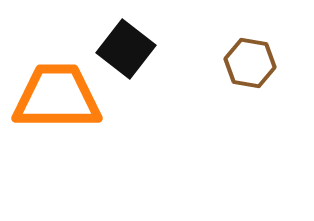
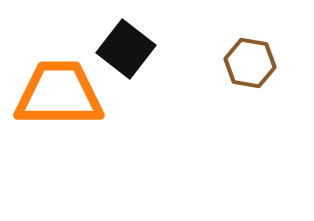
orange trapezoid: moved 2 px right, 3 px up
